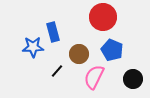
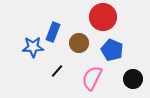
blue rectangle: rotated 36 degrees clockwise
brown circle: moved 11 px up
pink semicircle: moved 2 px left, 1 px down
